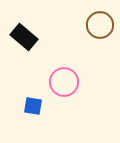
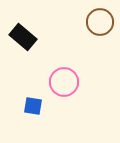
brown circle: moved 3 px up
black rectangle: moved 1 px left
